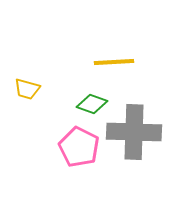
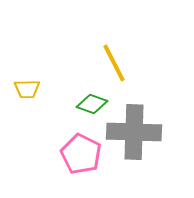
yellow line: moved 1 px down; rotated 66 degrees clockwise
yellow trapezoid: rotated 16 degrees counterclockwise
pink pentagon: moved 2 px right, 7 px down
